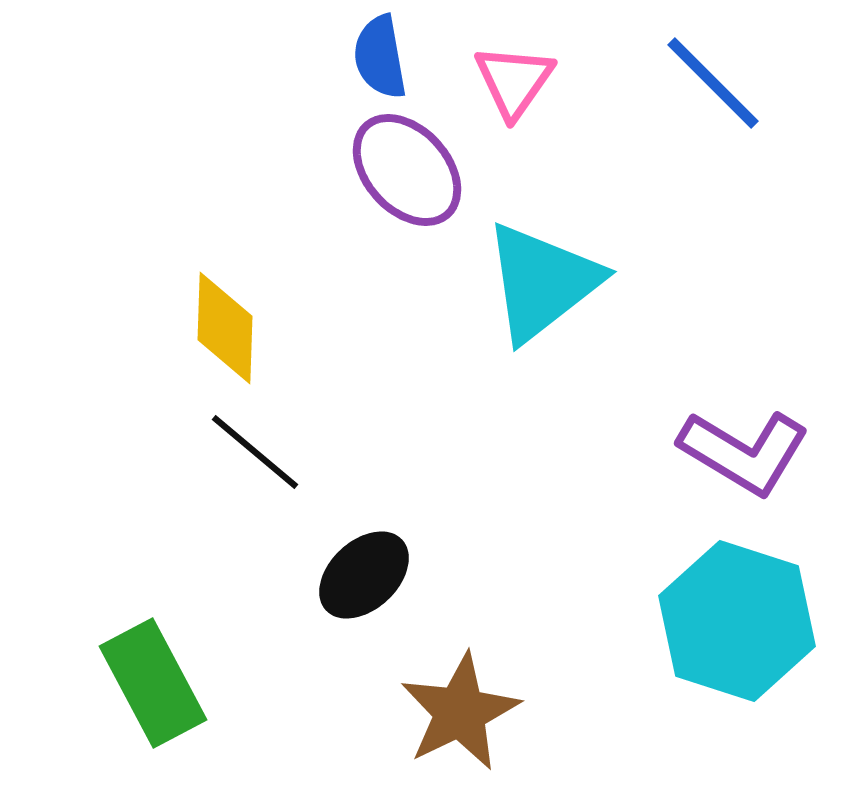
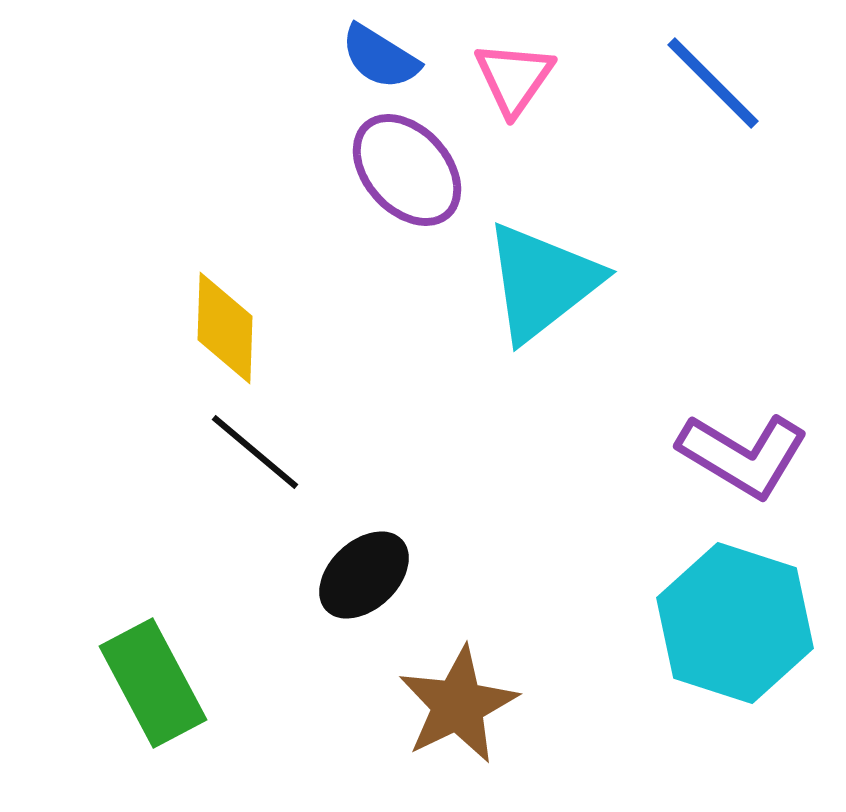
blue semicircle: rotated 48 degrees counterclockwise
pink triangle: moved 3 px up
purple L-shape: moved 1 px left, 3 px down
cyan hexagon: moved 2 px left, 2 px down
brown star: moved 2 px left, 7 px up
